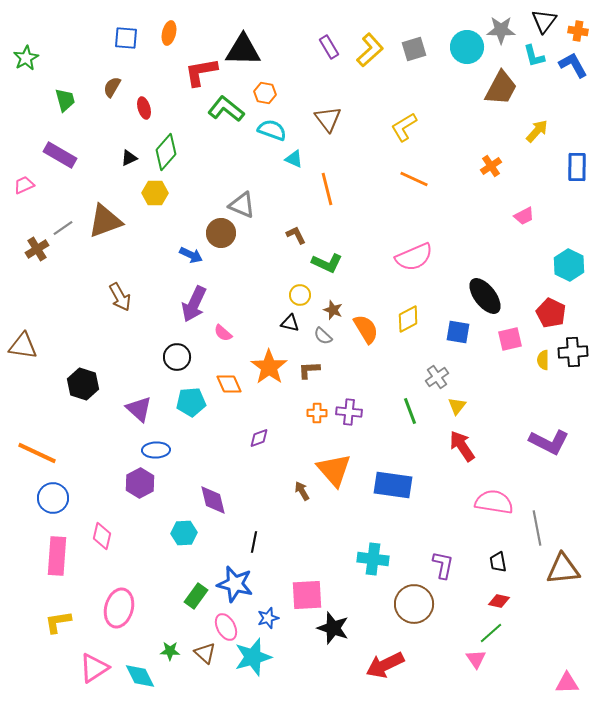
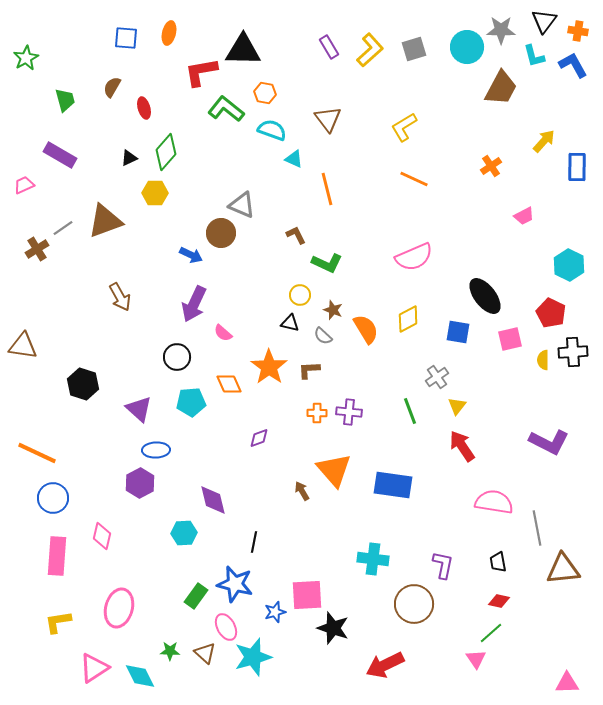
yellow arrow at (537, 131): moved 7 px right, 10 px down
blue star at (268, 618): moved 7 px right, 6 px up
